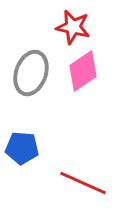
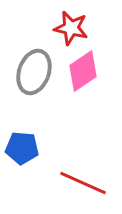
red star: moved 2 px left, 1 px down
gray ellipse: moved 3 px right, 1 px up
